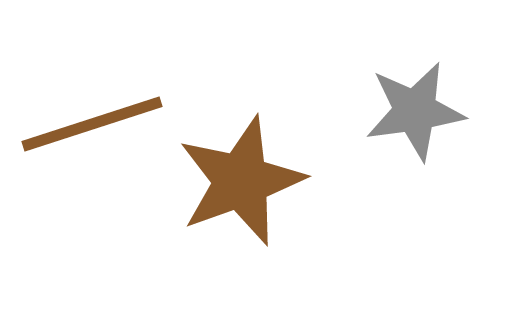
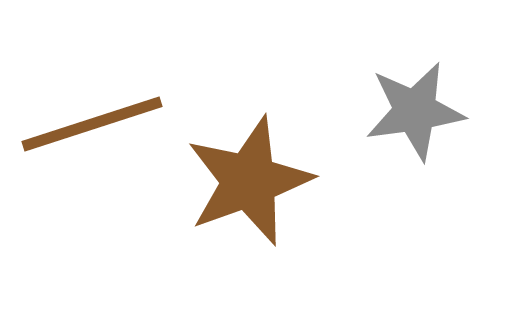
brown star: moved 8 px right
